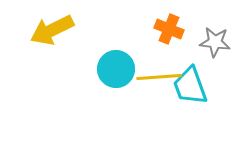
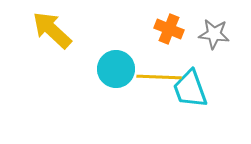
yellow arrow: rotated 69 degrees clockwise
gray star: moved 1 px left, 8 px up
yellow line: rotated 6 degrees clockwise
cyan trapezoid: moved 3 px down
